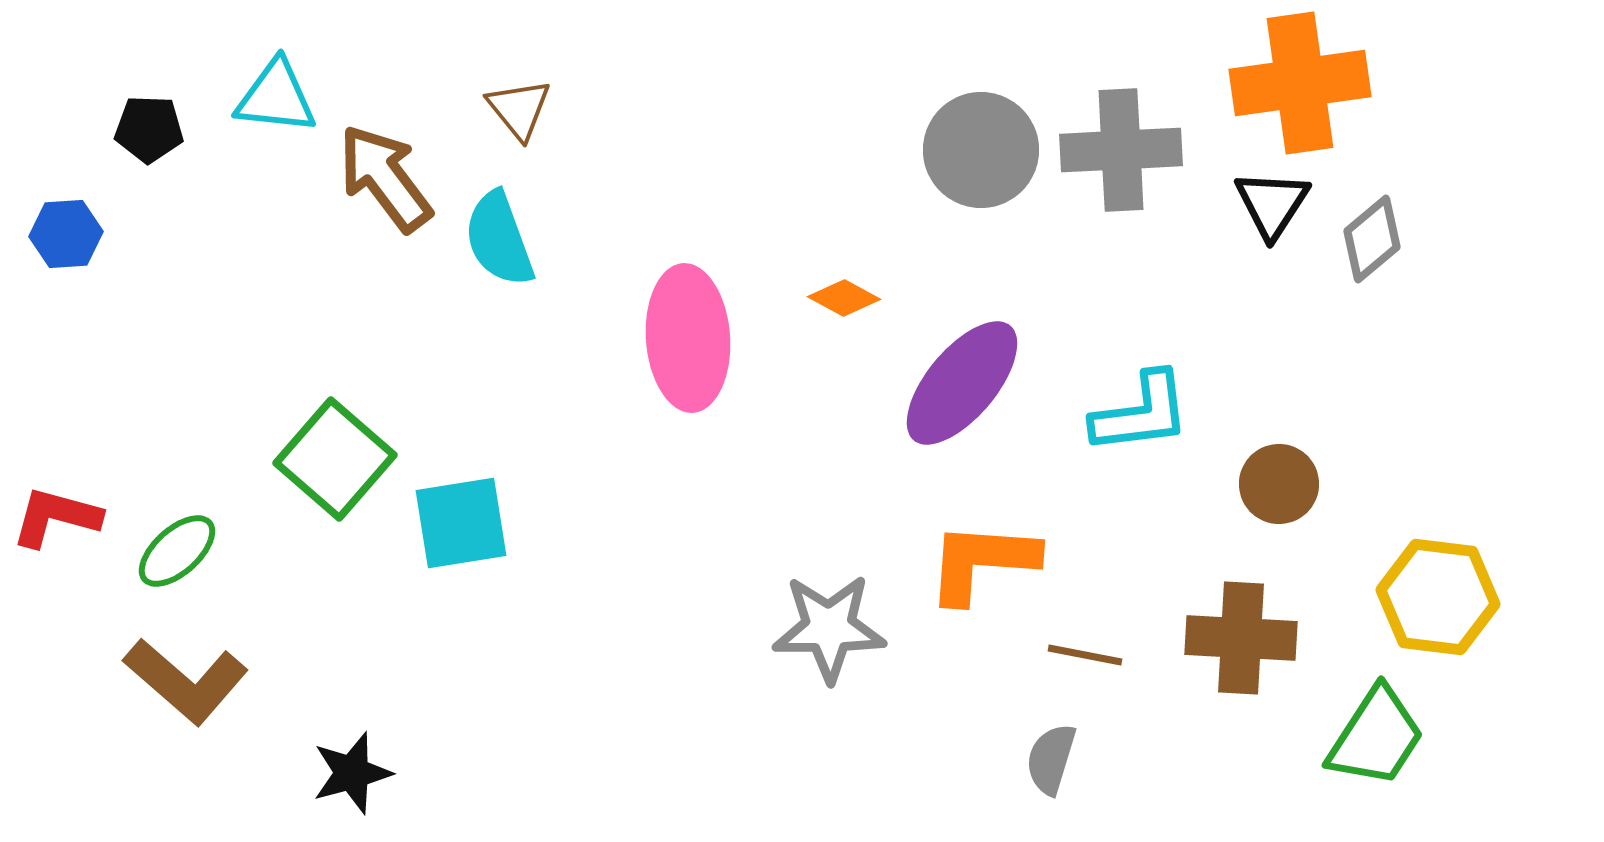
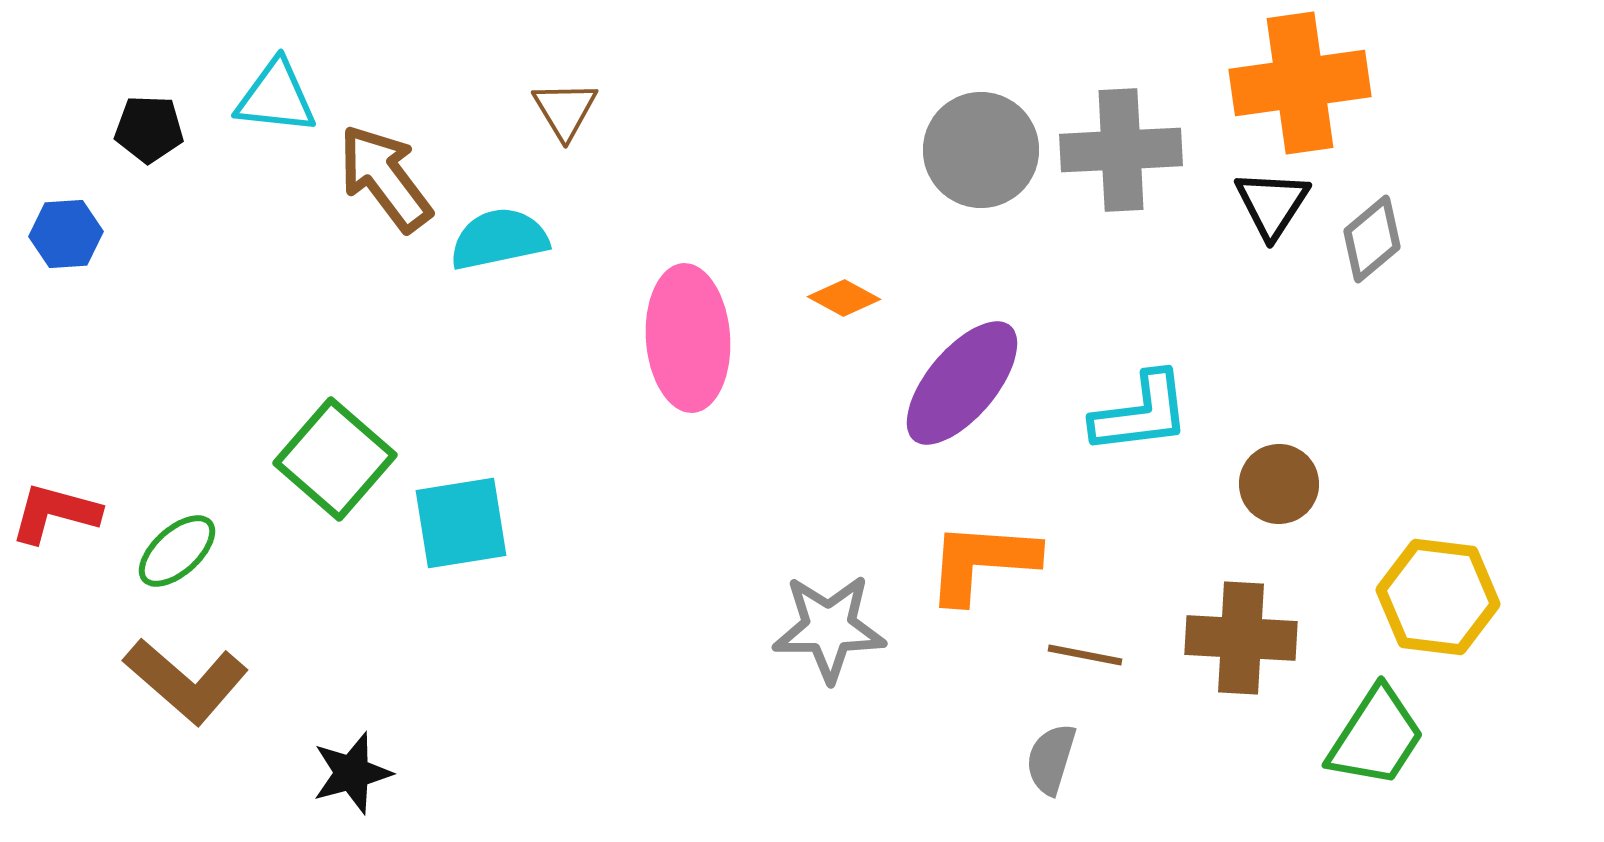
brown triangle: moved 46 px right, 1 px down; rotated 8 degrees clockwise
cyan semicircle: rotated 98 degrees clockwise
red L-shape: moved 1 px left, 4 px up
